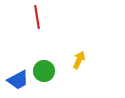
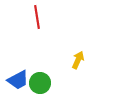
yellow arrow: moved 1 px left
green circle: moved 4 px left, 12 px down
